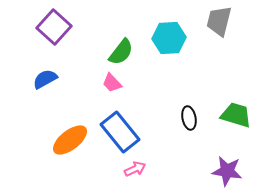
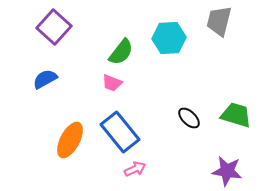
pink trapezoid: rotated 25 degrees counterclockwise
black ellipse: rotated 35 degrees counterclockwise
orange ellipse: rotated 24 degrees counterclockwise
